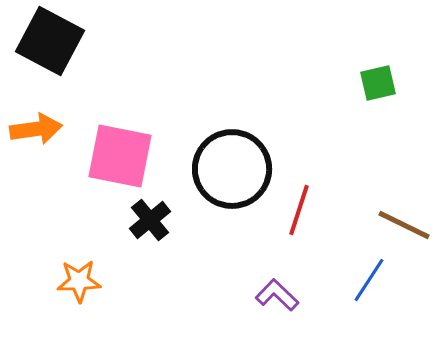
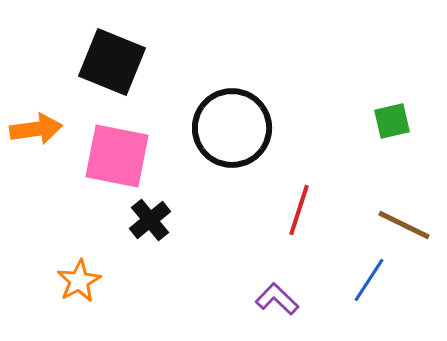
black square: moved 62 px right, 21 px down; rotated 6 degrees counterclockwise
green square: moved 14 px right, 38 px down
pink square: moved 3 px left
black circle: moved 41 px up
orange star: rotated 27 degrees counterclockwise
purple L-shape: moved 4 px down
